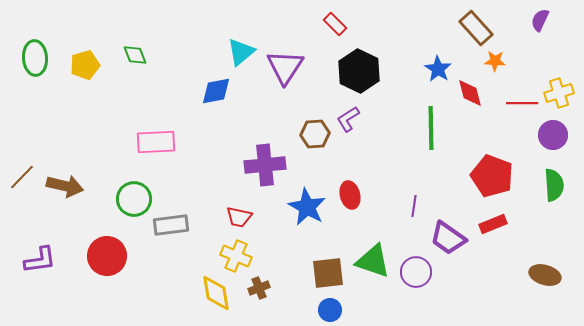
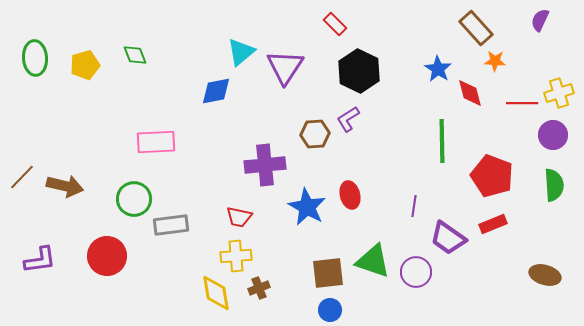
green line at (431, 128): moved 11 px right, 13 px down
yellow cross at (236, 256): rotated 28 degrees counterclockwise
